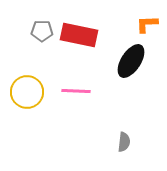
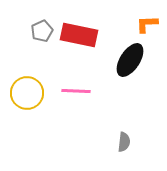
gray pentagon: rotated 25 degrees counterclockwise
black ellipse: moved 1 px left, 1 px up
yellow circle: moved 1 px down
